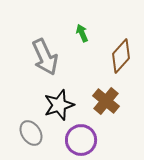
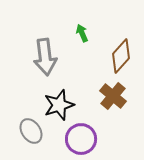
gray arrow: rotated 18 degrees clockwise
brown cross: moved 7 px right, 5 px up
gray ellipse: moved 2 px up
purple circle: moved 1 px up
